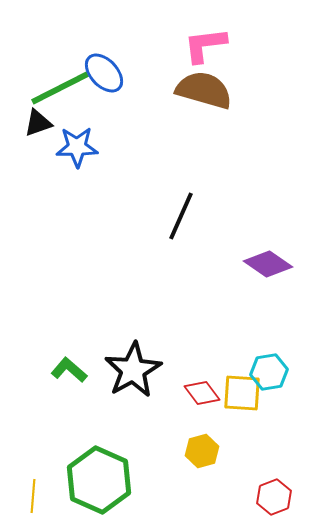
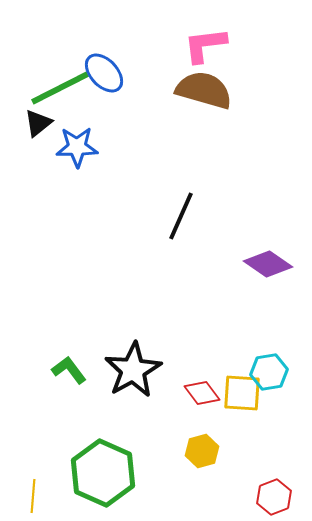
black triangle: rotated 20 degrees counterclockwise
green L-shape: rotated 12 degrees clockwise
green hexagon: moved 4 px right, 7 px up
